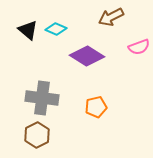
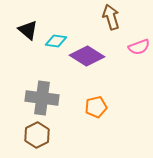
brown arrow: rotated 100 degrees clockwise
cyan diamond: moved 12 px down; rotated 15 degrees counterclockwise
